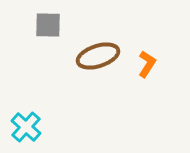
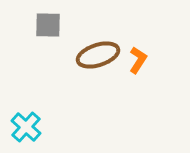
brown ellipse: moved 1 px up
orange L-shape: moved 9 px left, 4 px up
